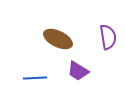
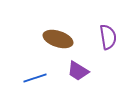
brown ellipse: rotated 8 degrees counterclockwise
blue line: rotated 15 degrees counterclockwise
